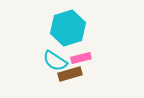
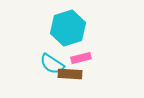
cyan semicircle: moved 3 px left, 3 px down
brown rectangle: rotated 20 degrees clockwise
